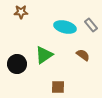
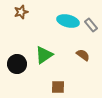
brown star: rotated 16 degrees counterclockwise
cyan ellipse: moved 3 px right, 6 px up
